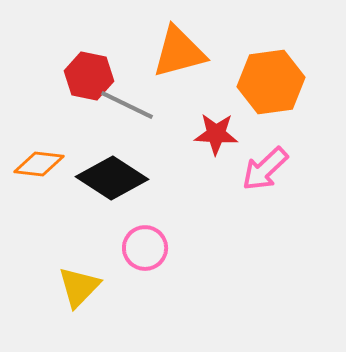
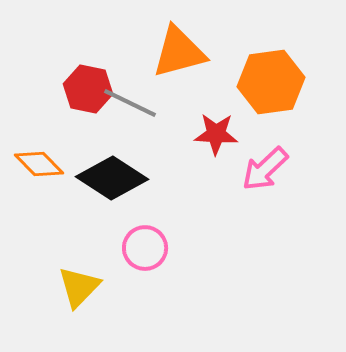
red hexagon: moved 1 px left, 13 px down
gray line: moved 3 px right, 2 px up
orange diamond: rotated 39 degrees clockwise
